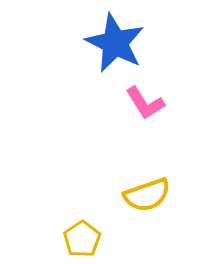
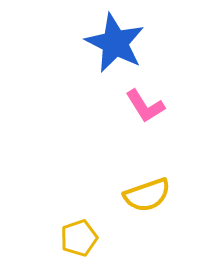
pink L-shape: moved 3 px down
yellow pentagon: moved 3 px left, 1 px up; rotated 15 degrees clockwise
